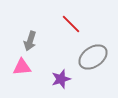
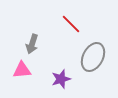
gray arrow: moved 2 px right, 3 px down
gray ellipse: rotated 28 degrees counterclockwise
pink triangle: moved 3 px down
